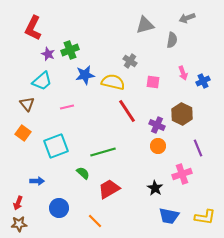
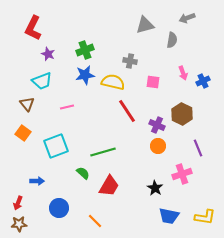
green cross: moved 15 px right
gray cross: rotated 24 degrees counterclockwise
cyan trapezoid: rotated 20 degrees clockwise
red trapezoid: moved 3 px up; rotated 150 degrees clockwise
